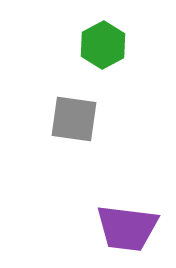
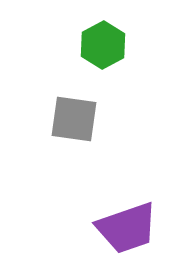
purple trapezoid: rotated 26 degrees counterclockwise
